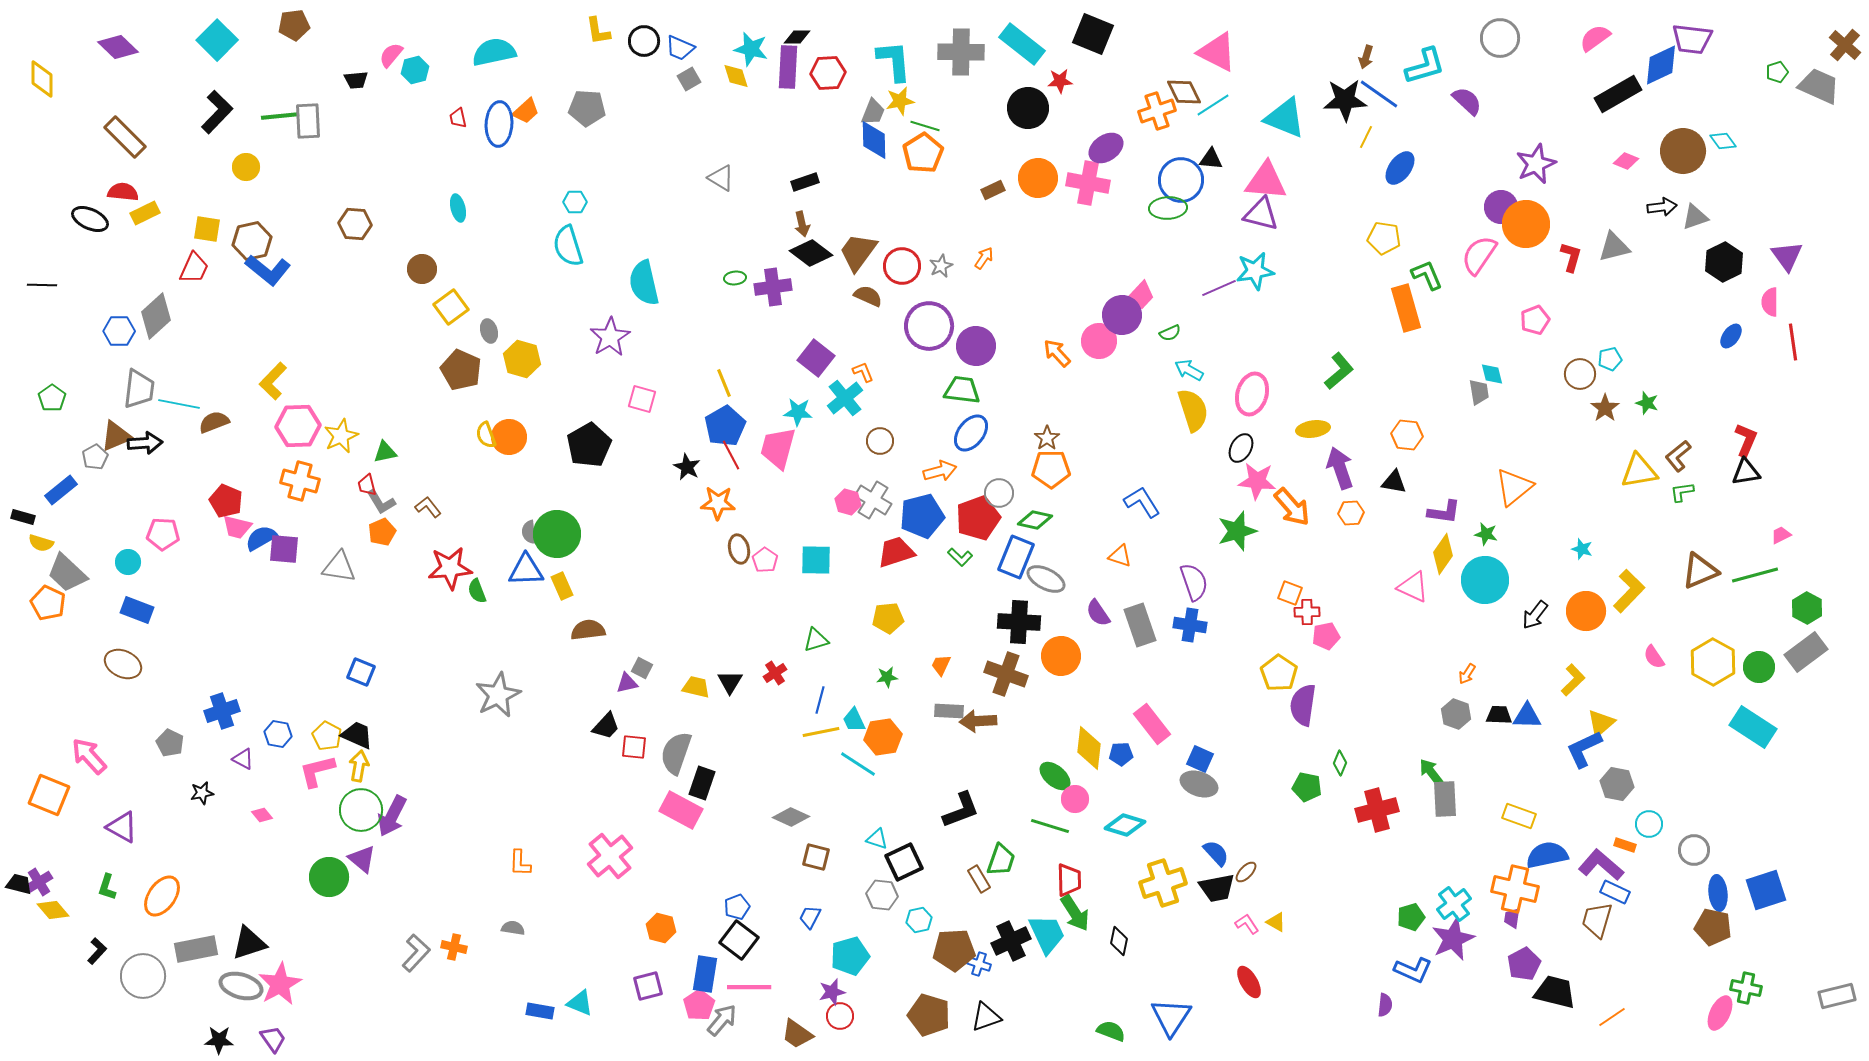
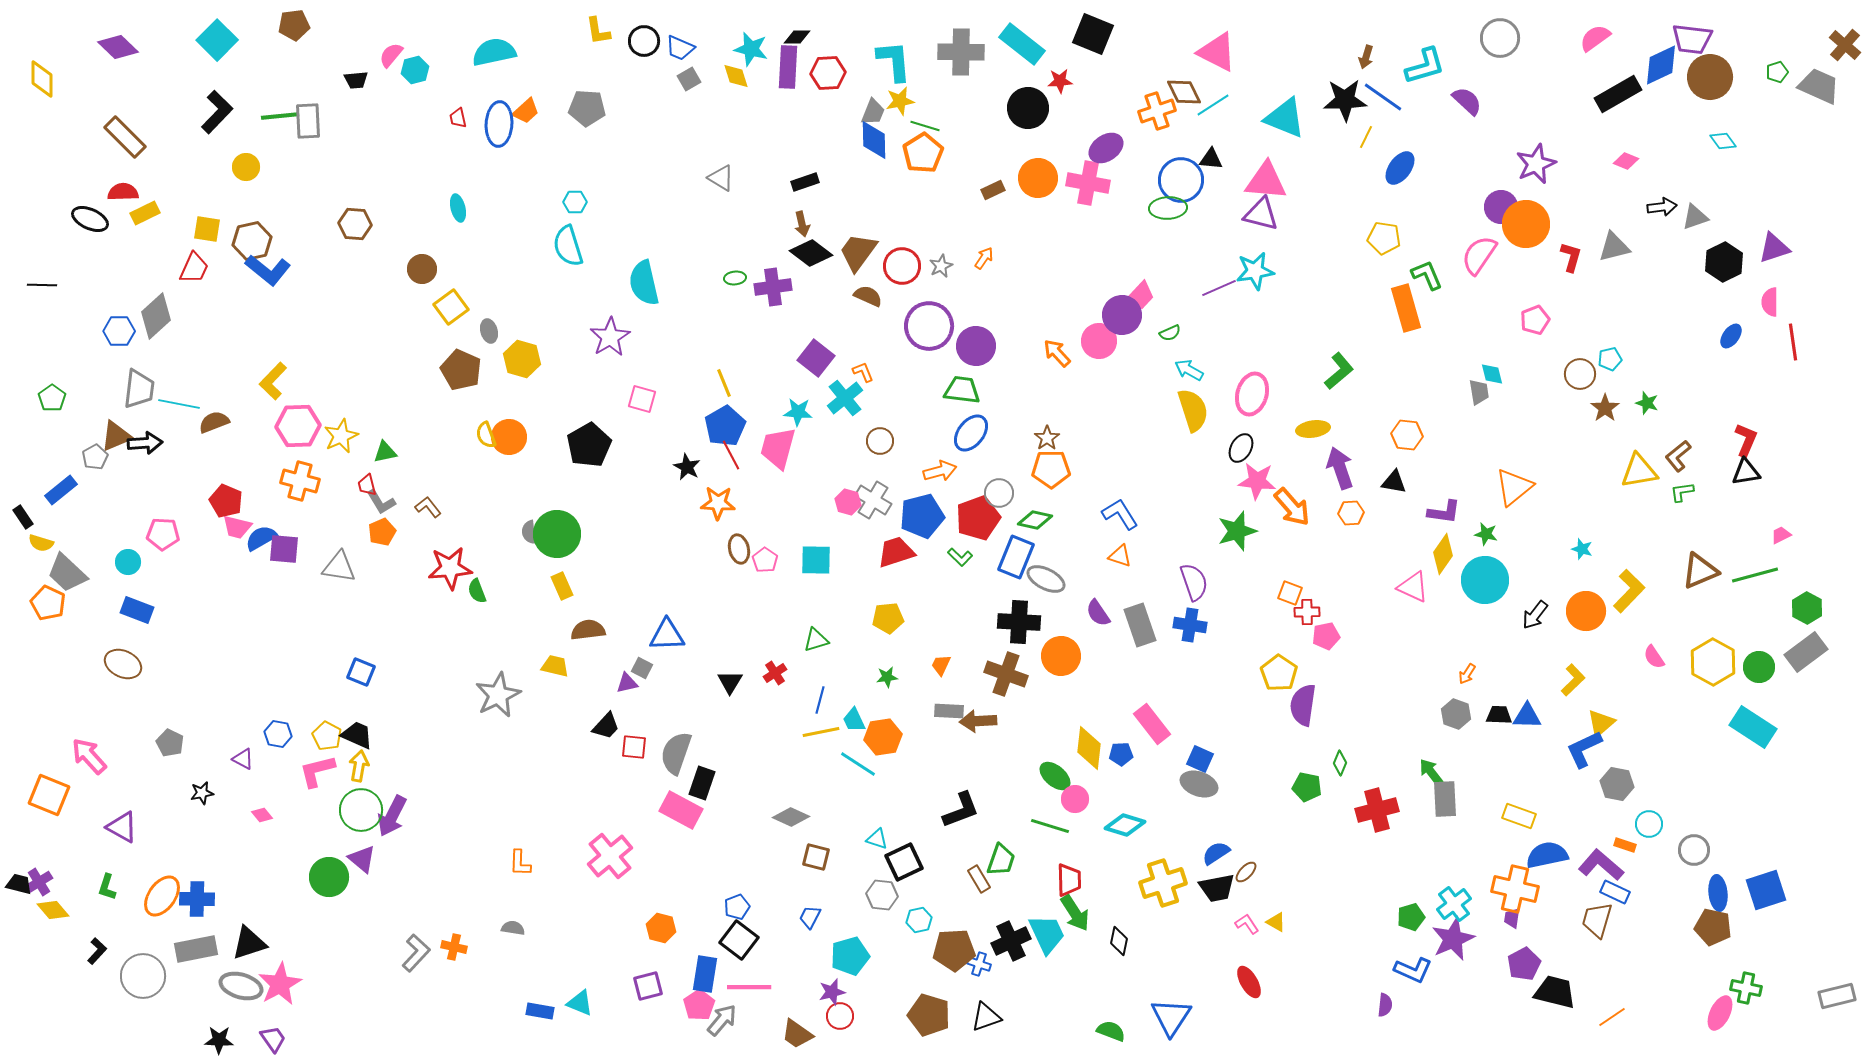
blue line at (1379, 94): moved 4 px right, 3 px down
brown circle at (1683, 151): moved 27 px right, 74 px up
red semicircle at (123, 192): rotated 8 degrees counterclockwise
purple triangle at (1787, 256): moved 13 px left, 8 px up; rotated 48 degrees clockwise
blue L-shape at (1142, 502): moved 22 px left, 12 px down
black rectangle at (23, 517): rotated 40 degrees clockwise
blue triangle at (526, 570): moved 141 px right, 65 px down
yellow trapezoid at (696, 687): moved 141 px left, 21 px up
blue cross at (222, 711): moved 25 px left, 188 px down; rotated 20 degrees clockwise
blue semicircle at (1216, 853): rotated 80 degrees counterclockwise
